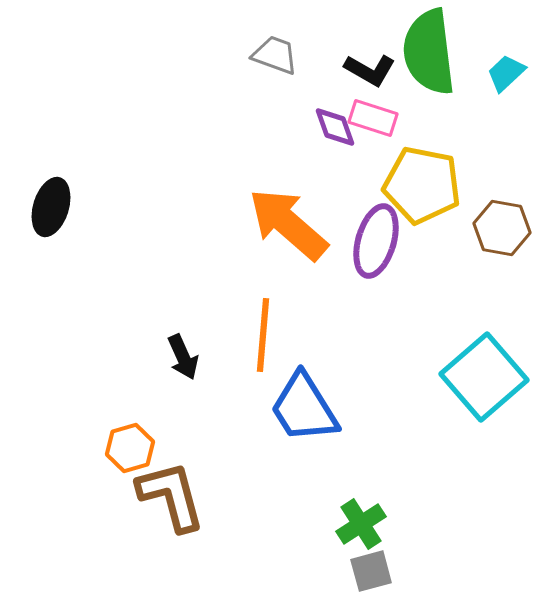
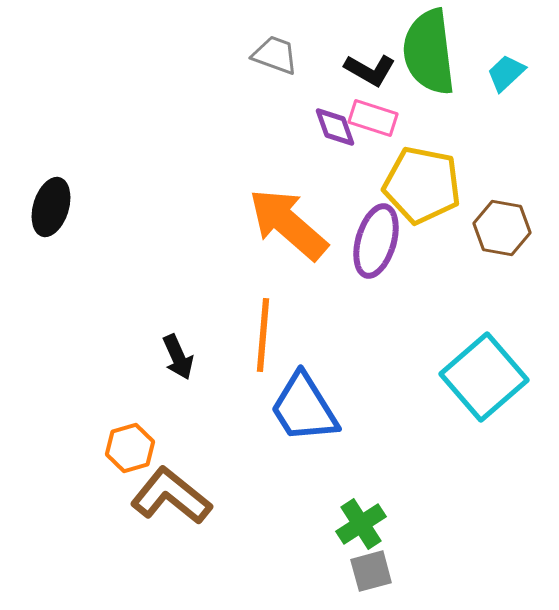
black arrow: moved 5 px left
brown L-shape: rotated 36 degrees counterclockwise
